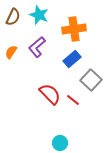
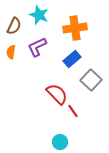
brown semicircle: moved 1 px right, 9 px down
orange cross: moved 1 px right, 1 px up
purple L-shape: rotated 15 degrees clockwise
orange semicircle: rotated 24 degrees counterclockwise
red semicircle: moved 7 px right
red line: moved 11 px down; rotated 16 degrees clockwise
cyan circle: moved 1 px up
